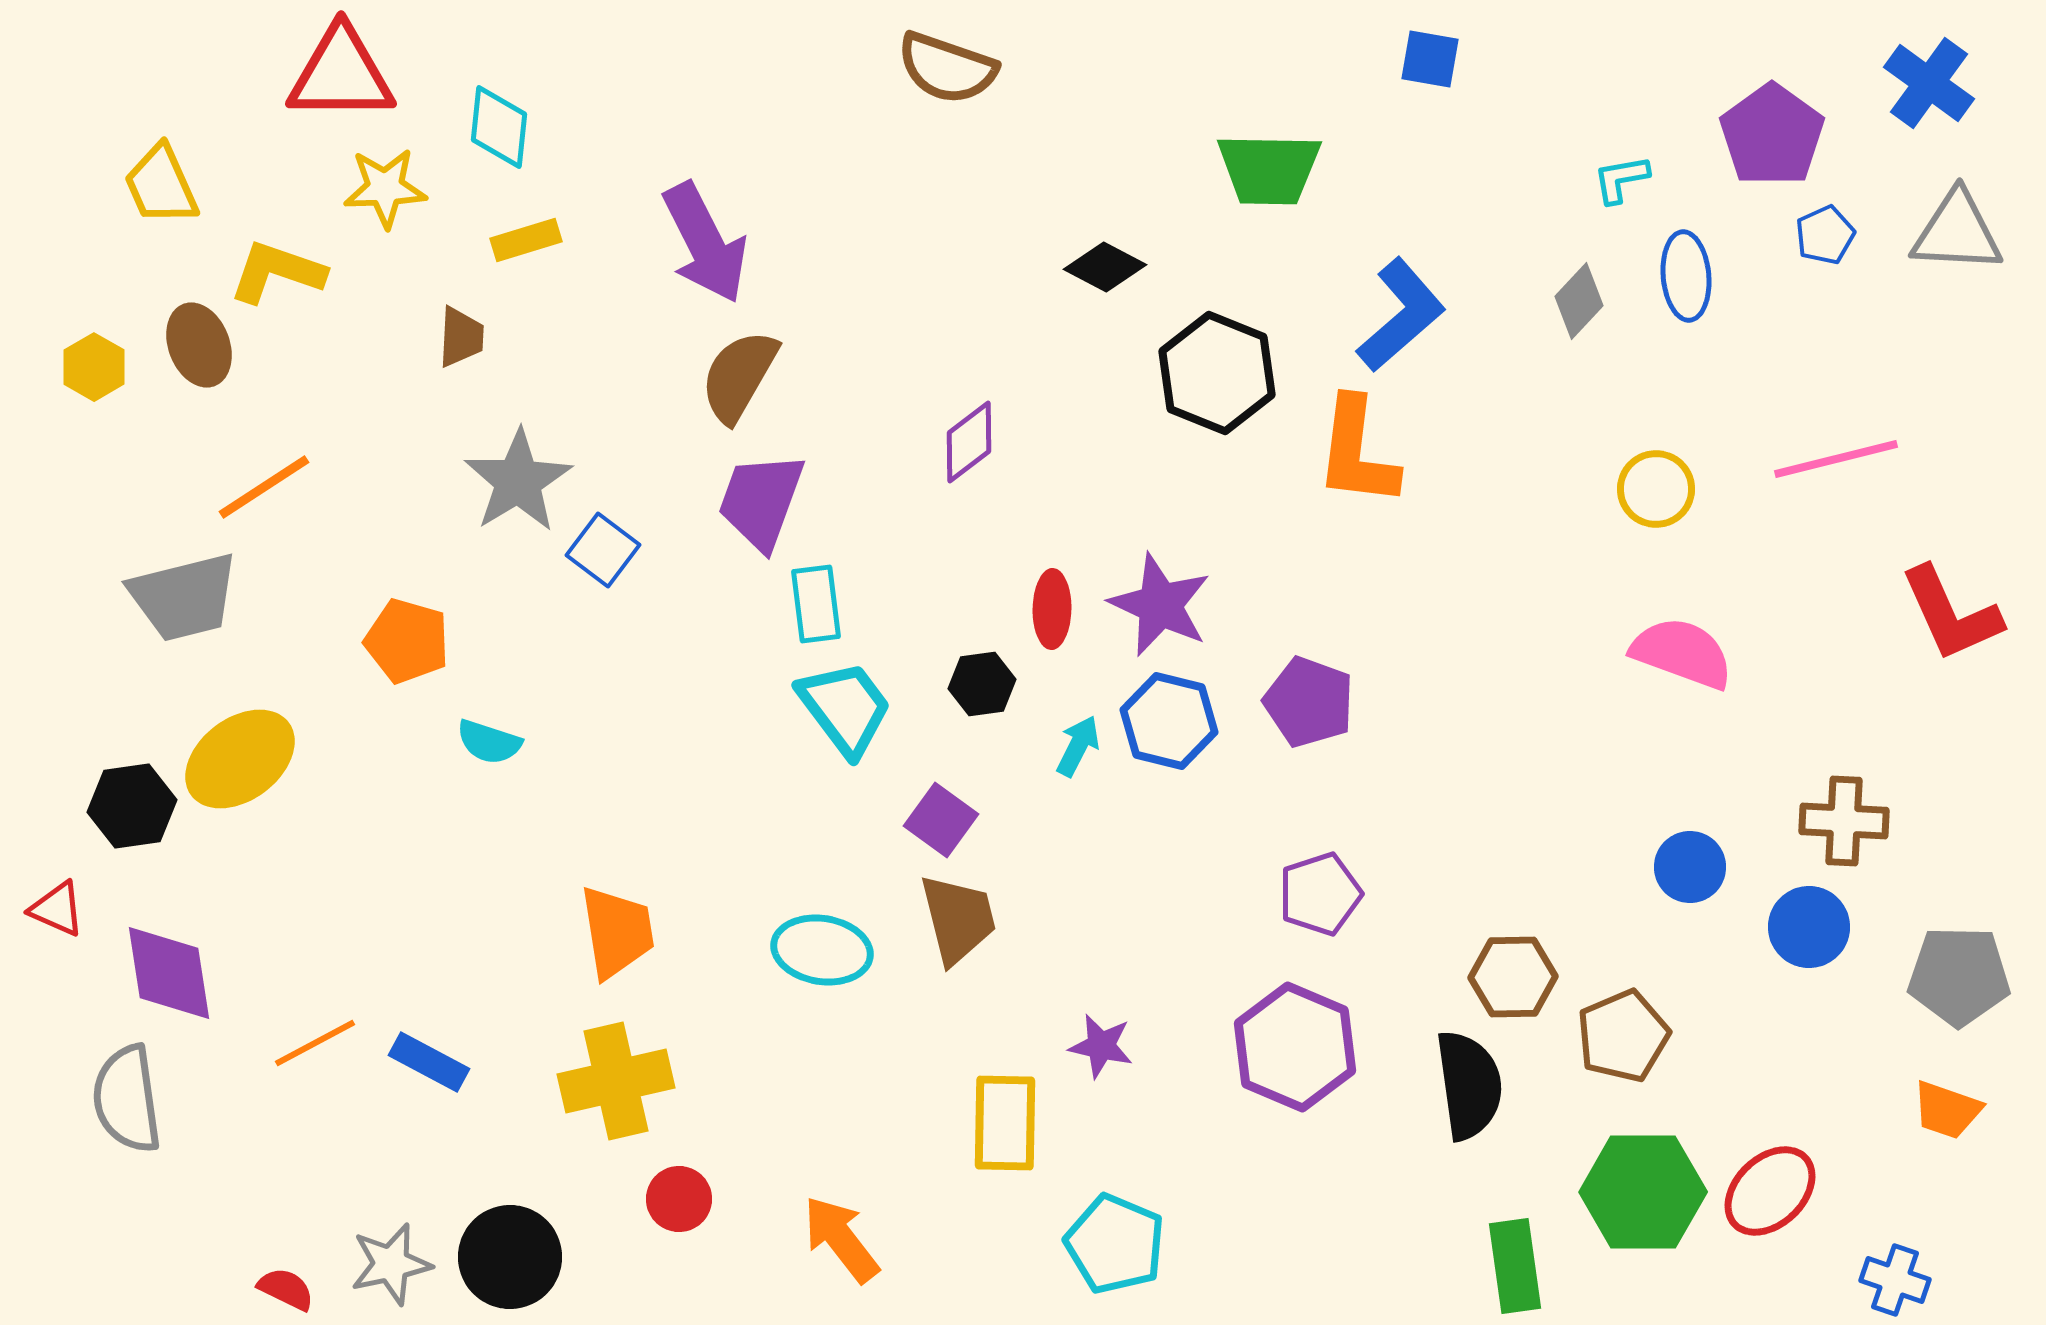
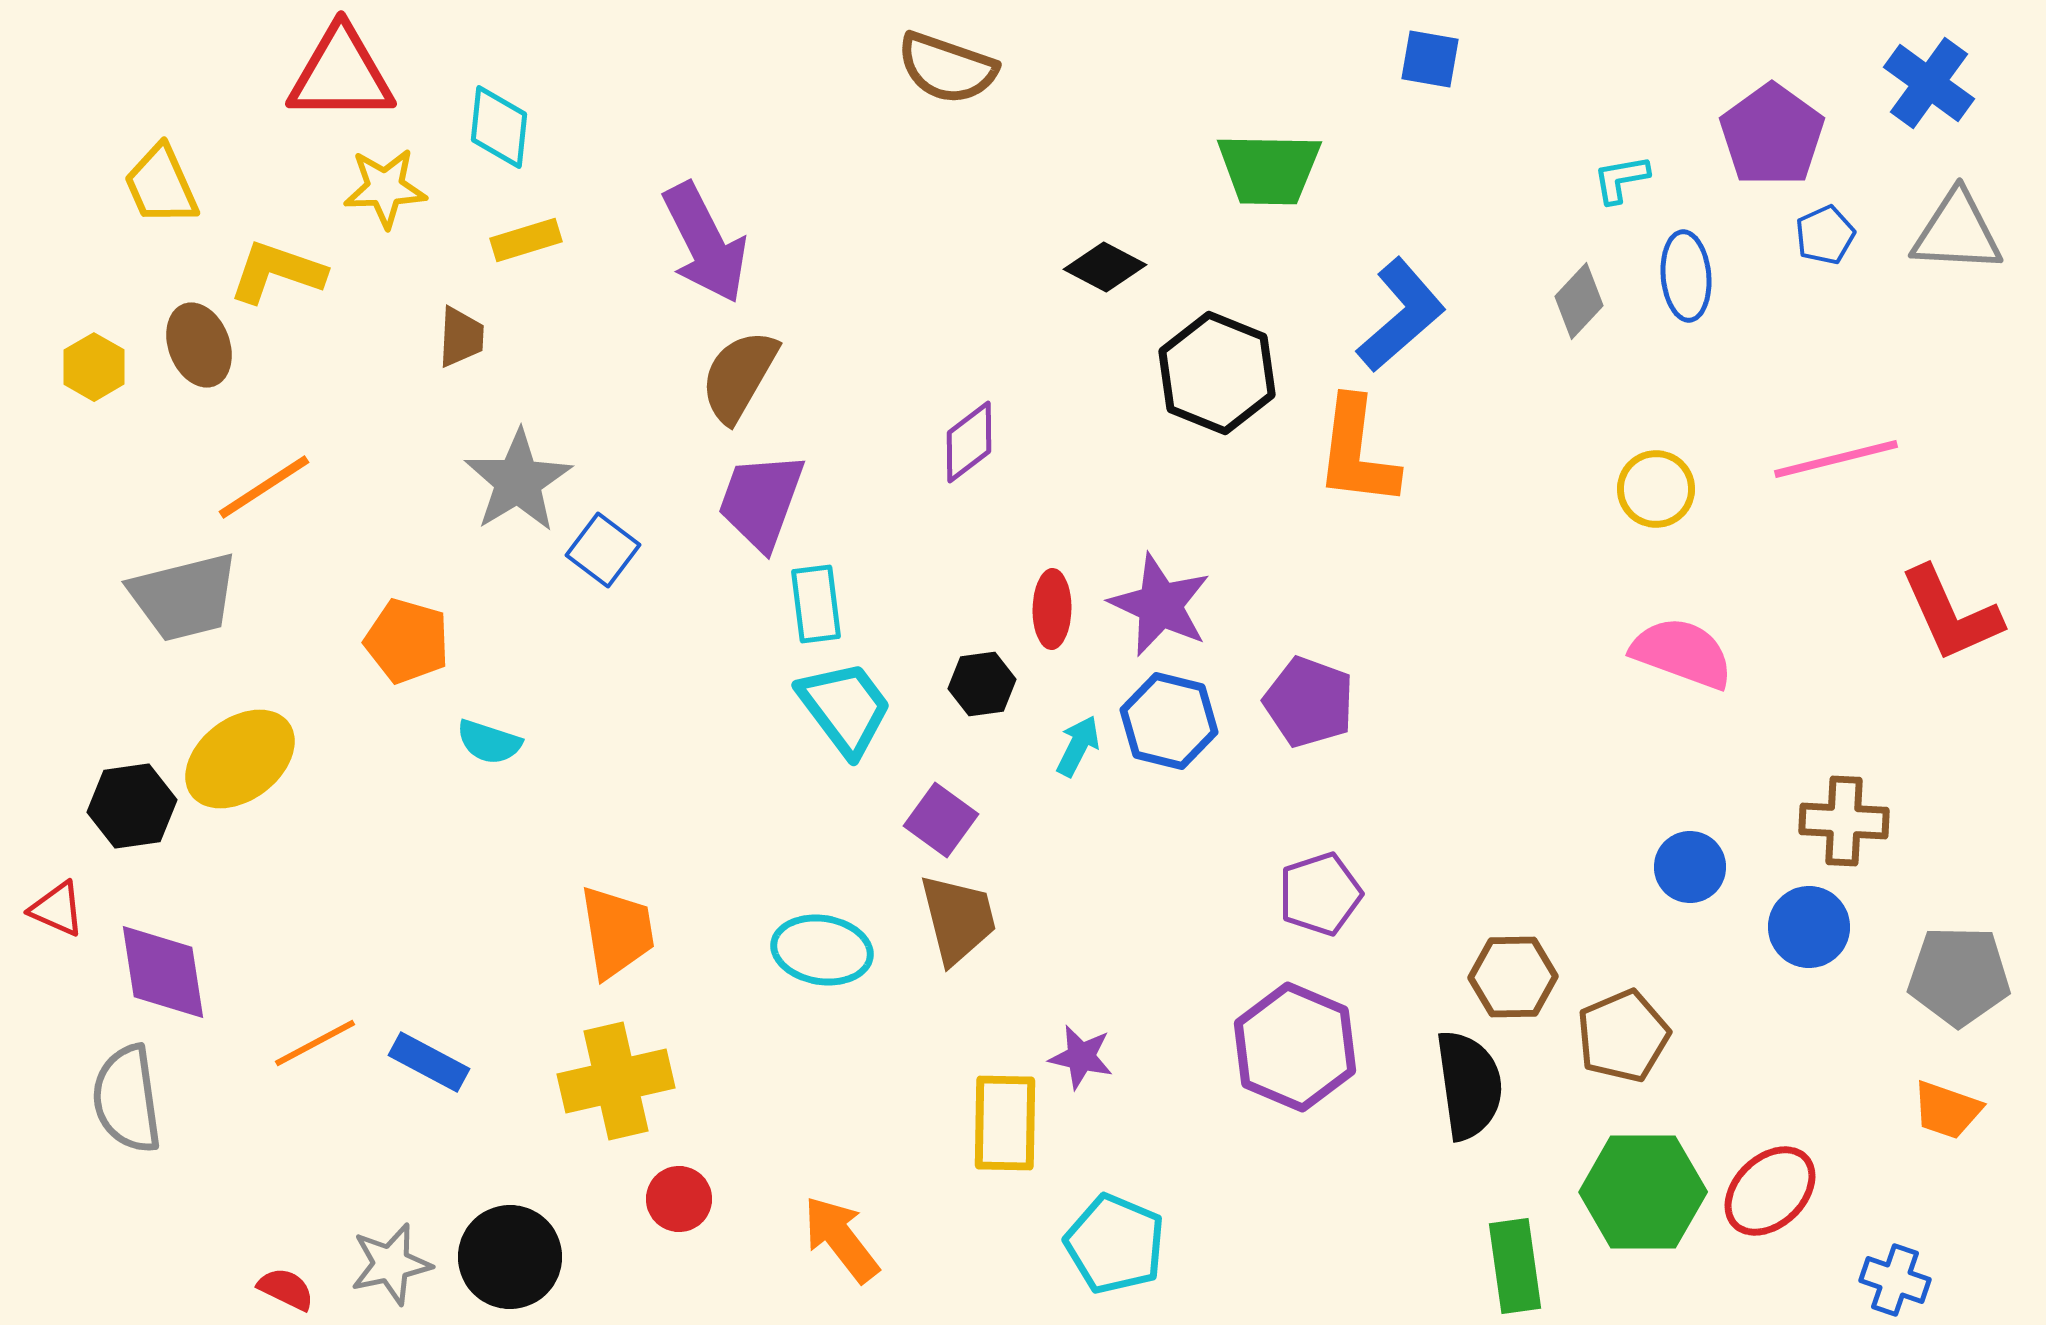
purple diamond at (169, 973): moved 6 px left, 1 px up
purple star at (1101, 1046): moved 20 px left, 11 px down
